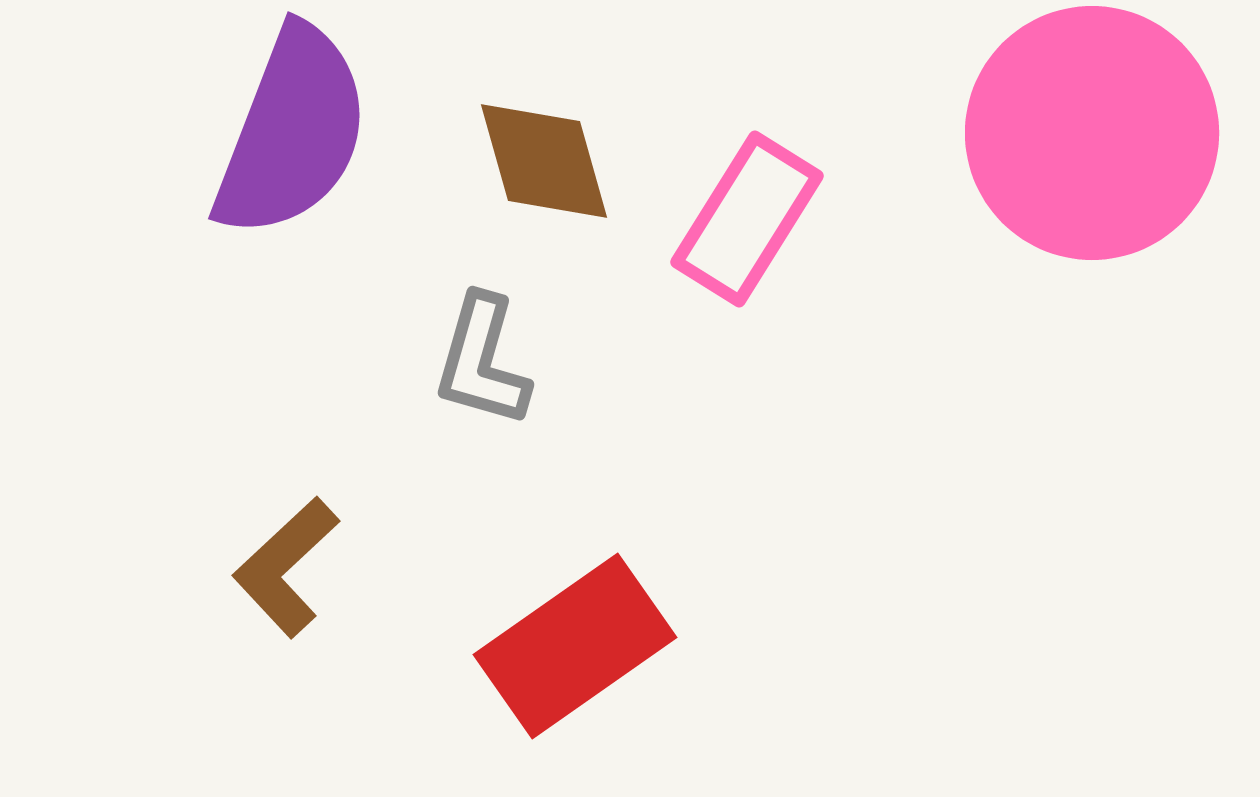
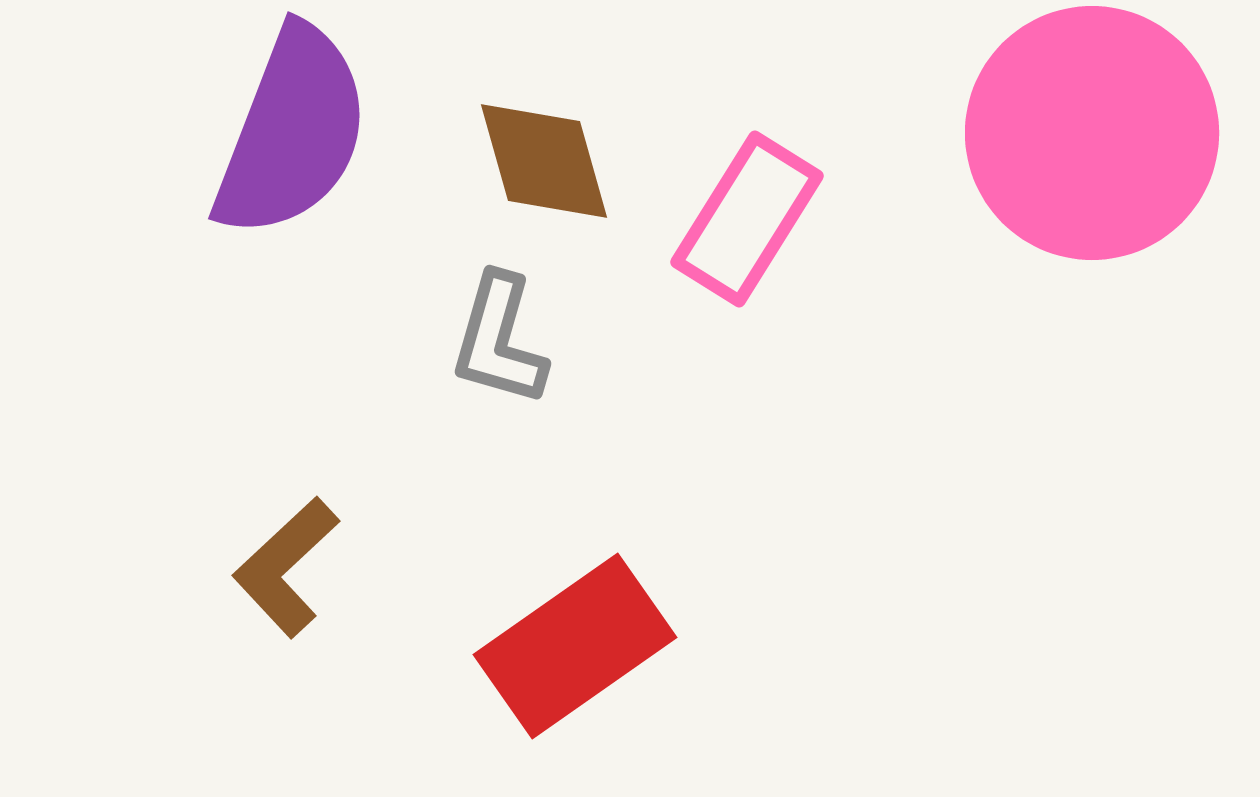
gray L-shape: moved 17 px right, 21 px up
